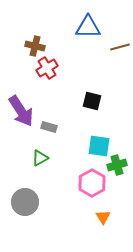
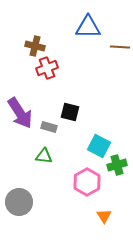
brown line: rotated 18 degrees clockwise
red cross: rotated 10 degrees clockwise
black square: moved 22 px left, 11 px down
purple arrow: moved 1 px left, 2 px down
cyan square: rotated 20 degrees clockwise
green triangle: moved 4 px right, 2 px up; rotated 36 degrees clockwise
pink hexagon: moved 5 px left, 1 px up
gray circle: moved 6 px left
orange triangle: moved 1 px right, 1 px up
